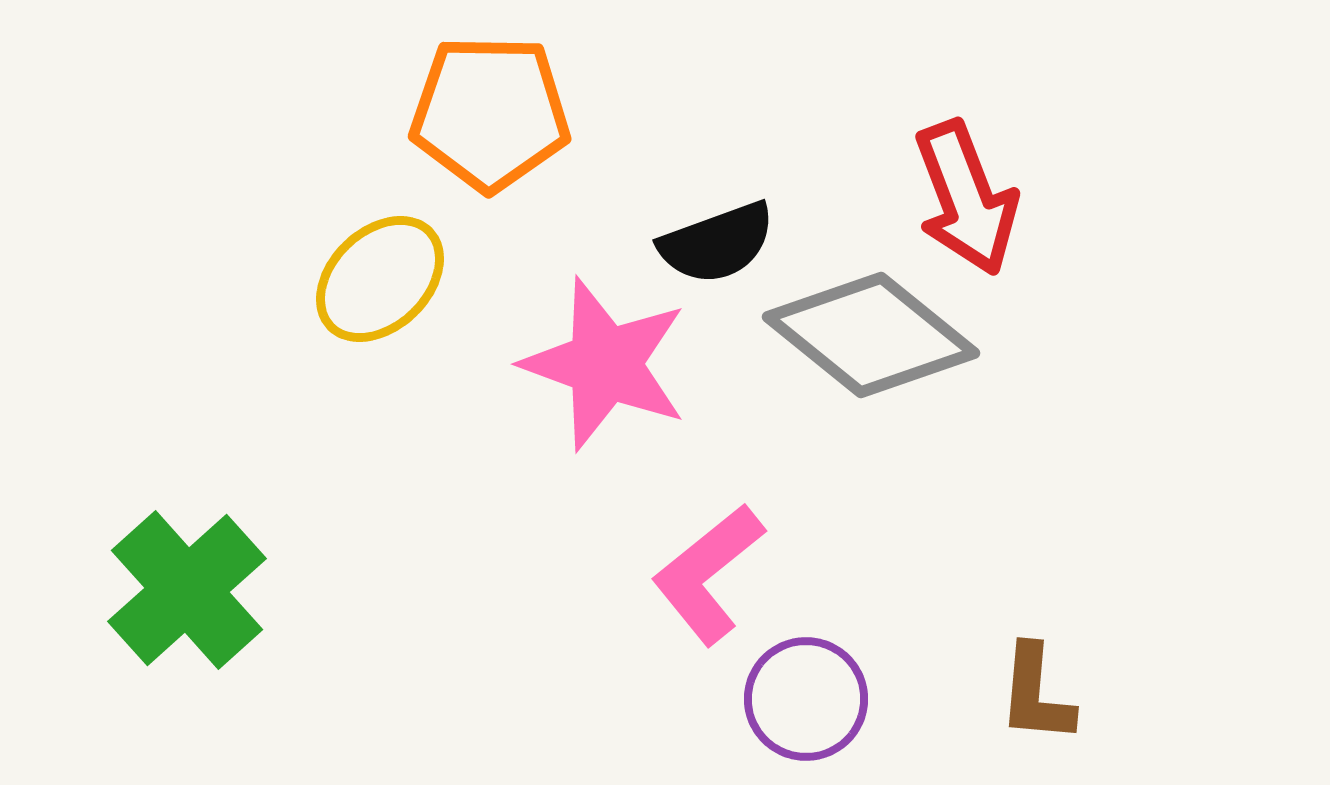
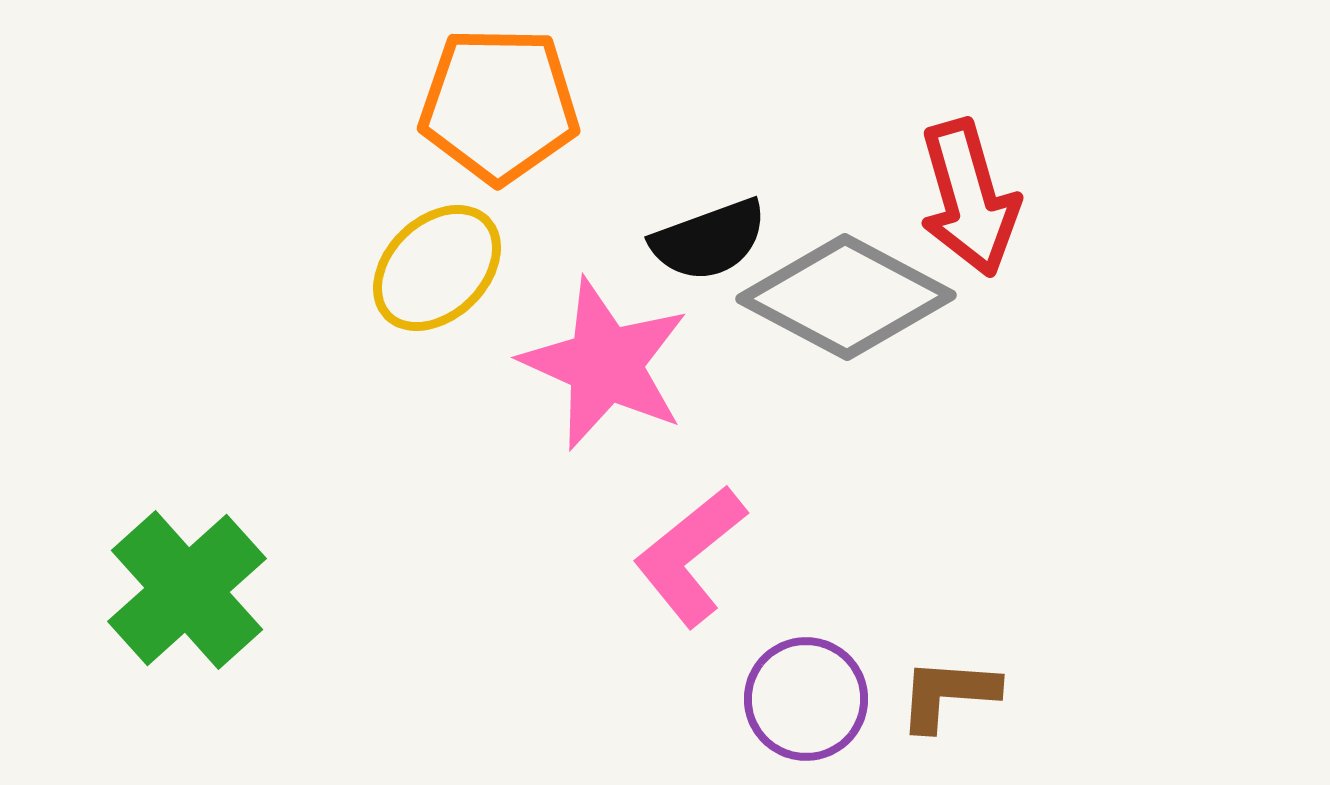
orange pentagon: moved 9 px right, 8 px up
red arrow: moved 3 px right; rotated 5 degrees clockwise
black semicircle: moved 8 px left, 3 px up
yellow ellipse: moved 57 px right, 11 px up
gray diamond: moved 25 px left, 38 px up; rotated 11 degrees counterclockwise
pink star: rotated 4 degrees clockwise
pink L-shape: moved 18 px left, 18 px up
brown L-shape: moved 88 px left; rotated 89 degrees clockwise
